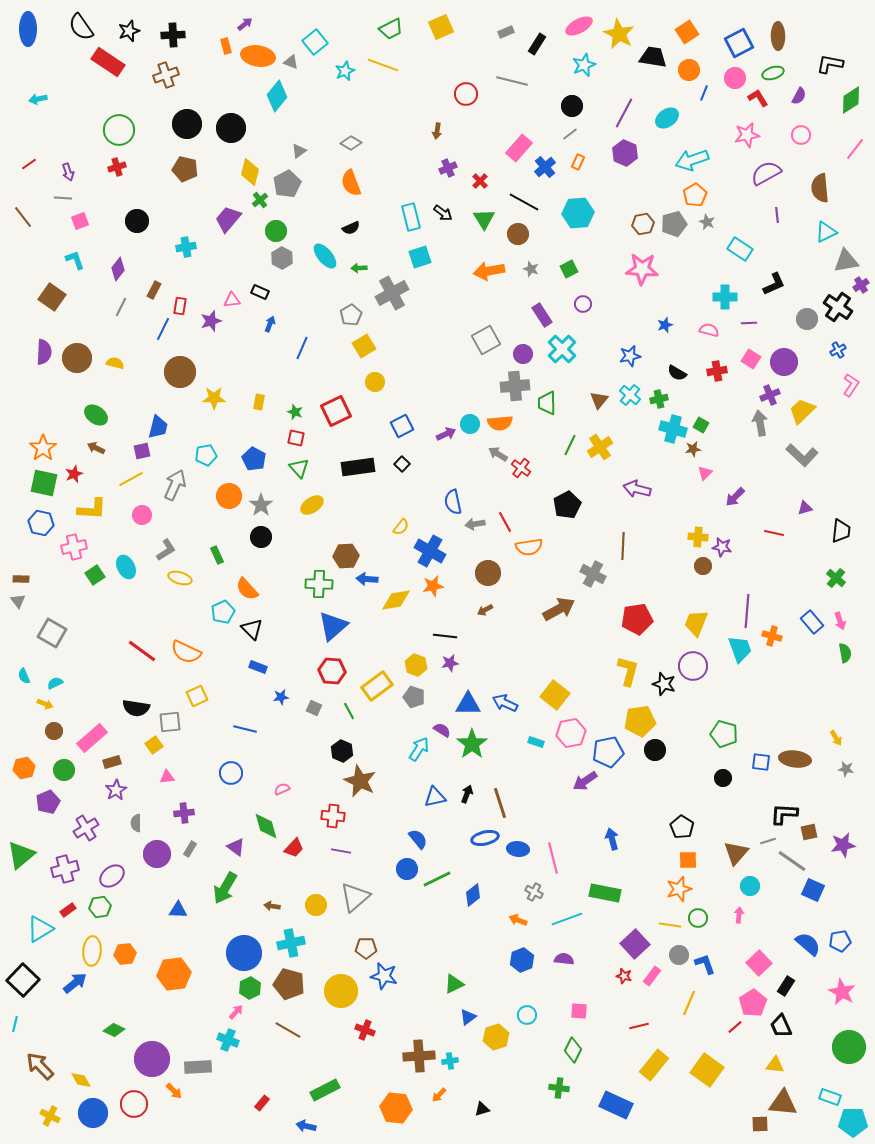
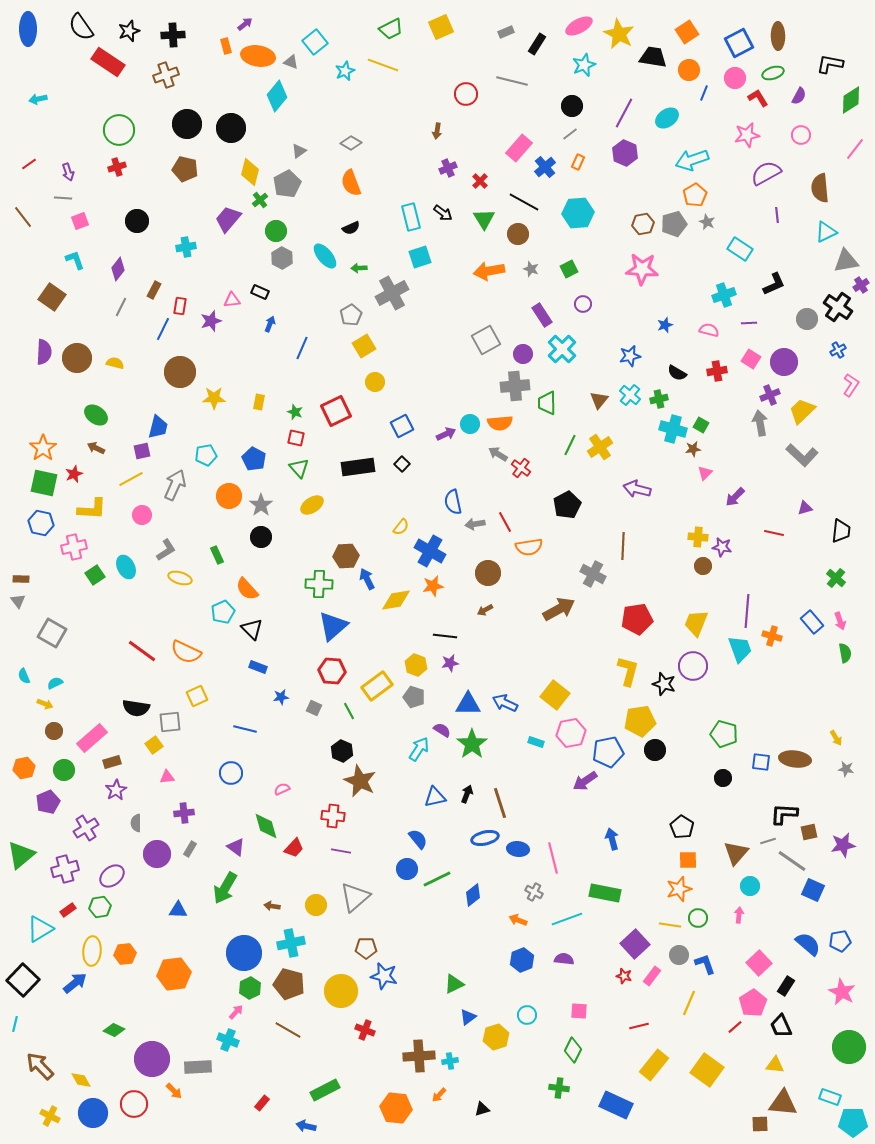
cyan cross at (725, 297): moved 1 px left, 2 px up; rotated 20 degrees counterclockwise
blue arrow at (367, 579): rotated 60 degrees clockwise
